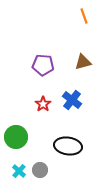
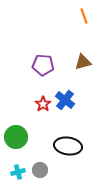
blue cross: moved 7 px left
cyan cross: moved 1 px left, 1 px down; rotated 32 degrees clockwise
